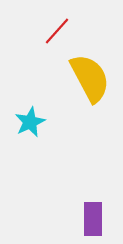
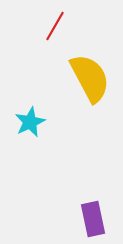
red line: moved 2 px left, 5 px up; rotated 12 degrees counterclockwise
purple rectangle: rotated 12 degrees counterclockwise
